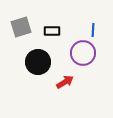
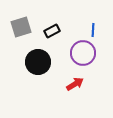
black rectangle: rotated 28 degrees counterclockwise
red arrow: moved 10 px right, 2 px down
